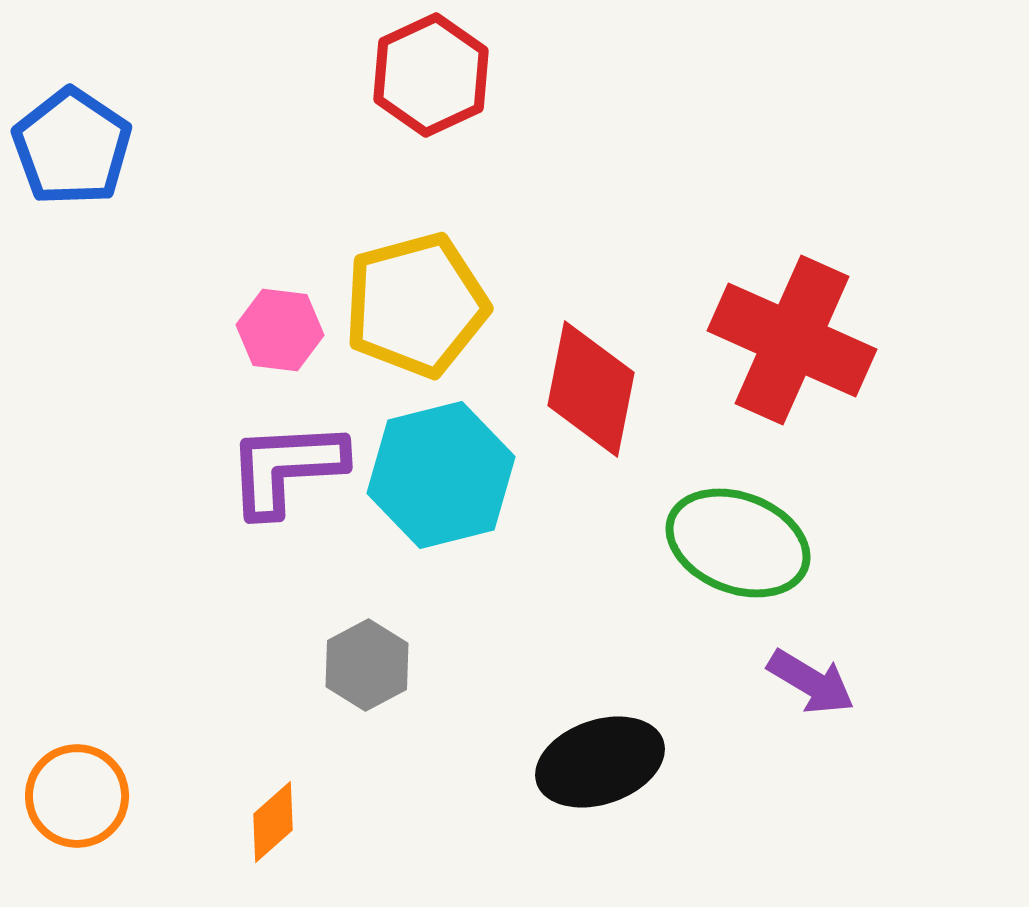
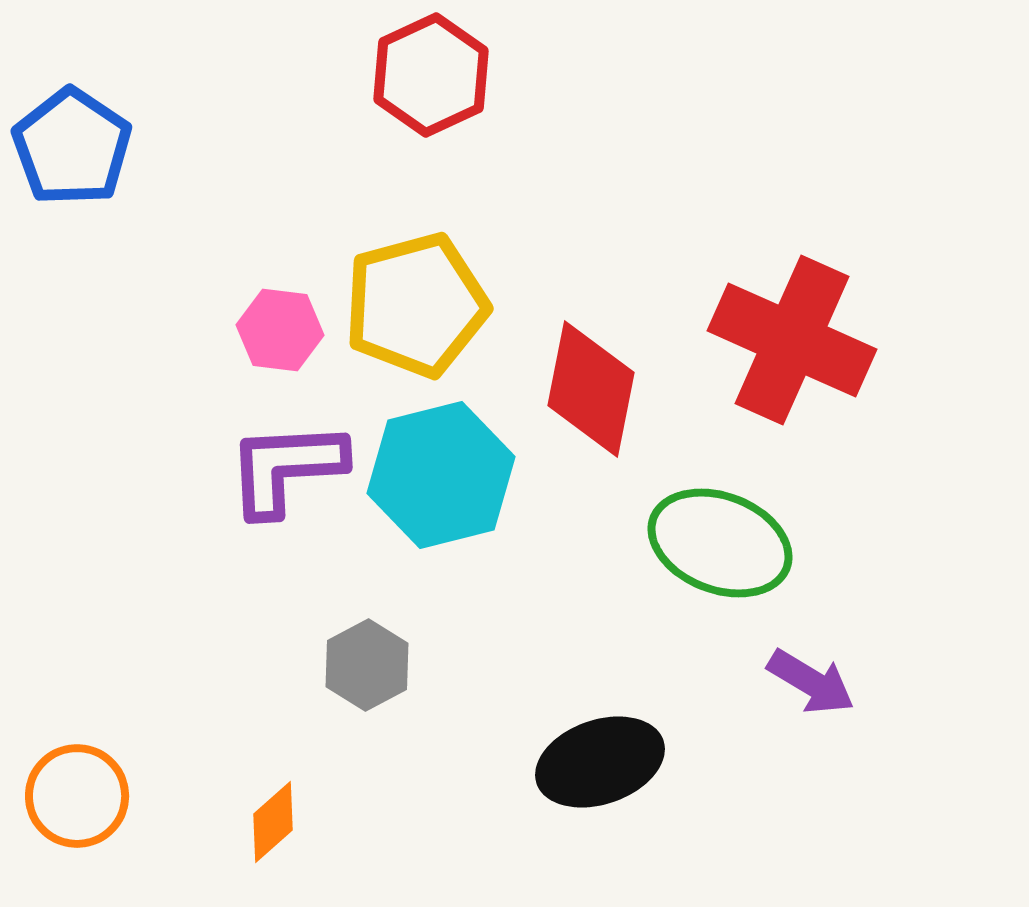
green ellipse: moved 18 px left
